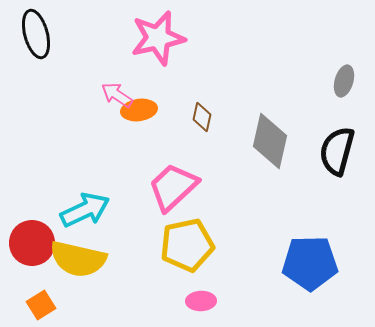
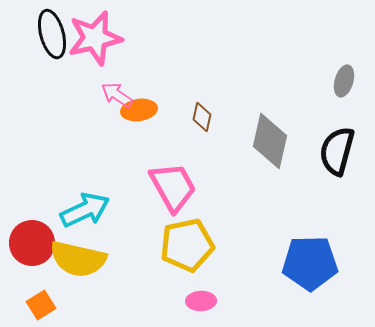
black ellipse: moved 16 px right
pink star: moved 63 px left
pink trapezoid: rotated 104 degrees clockwise
